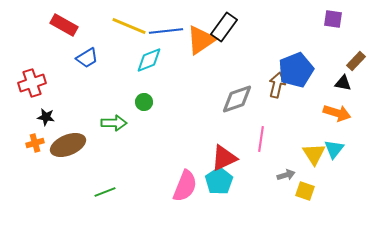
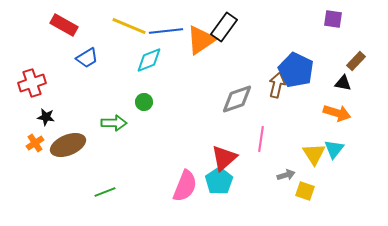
blue pentagon: rotated 24 degrees counterclockwise
orange cross: rotated 18 degrees counterclockwise
red triangle: rotated 16 degrees counterclockwise
